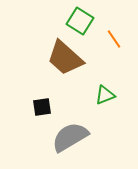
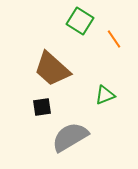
brown trapezoid: moved 13 px left, 11 px down
